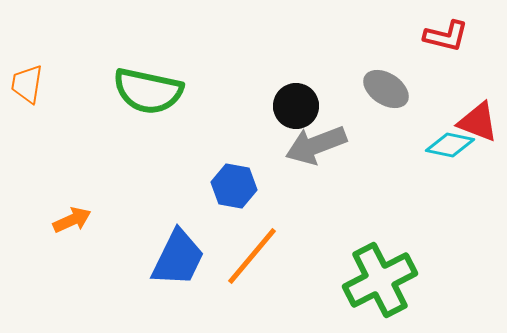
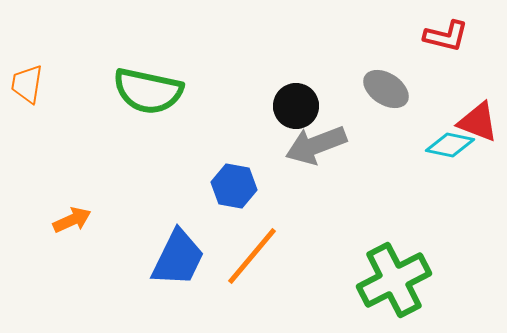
green cross: moved 14 px right
